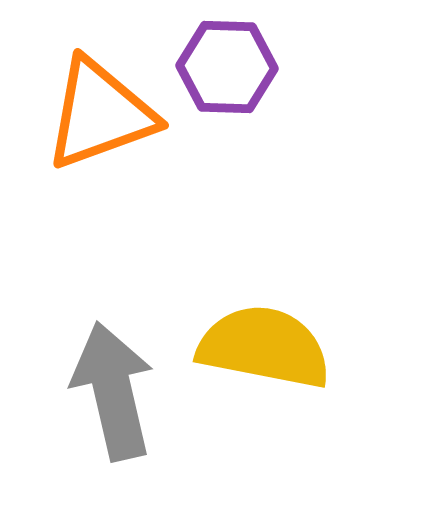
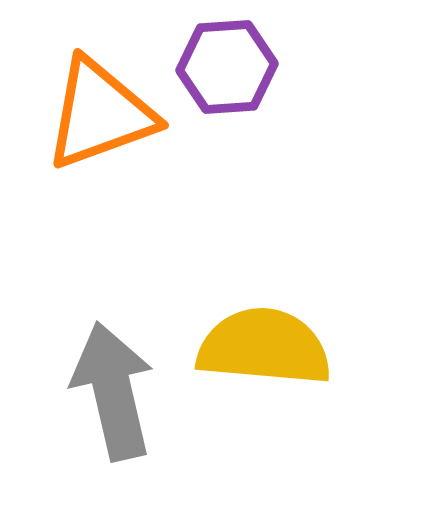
purple hexagon: rotated 6 degrees counterclockwise
yellow semicircle: rotated 6 degrees counterclockwise
